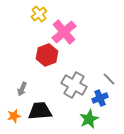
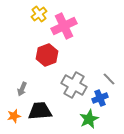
pink cross: moved 6 px up; rotated 15 degrees clockwise
